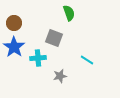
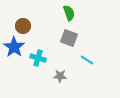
brown circle: moved 9 px right, 3 px down
gray square: moved 15 px right
cyan cross: rotated 21 degrees clockwise
gray star: rotated 16 degrees clockwise
